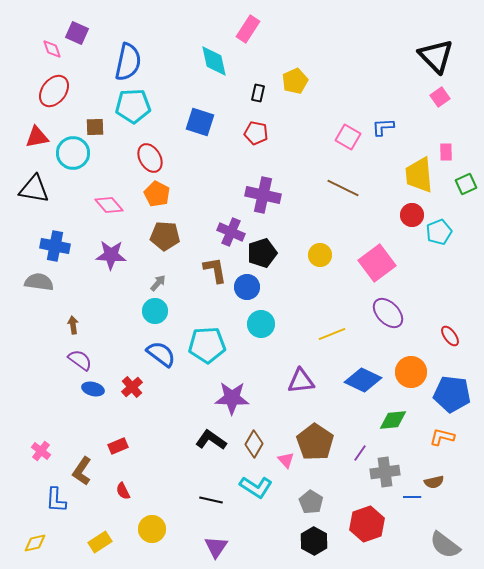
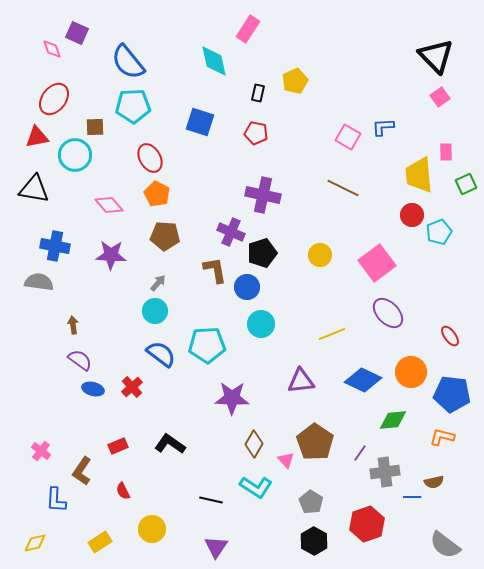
blue semicircle at (128, 62): rotated 129 degrees clockwise
red ellipse at (54, 91): moved 8 px down
cyan circle at (73, 153): moved 2 px right, 2 px down
black L-shape at (211, 440): moved 41 px left, 4 px down
